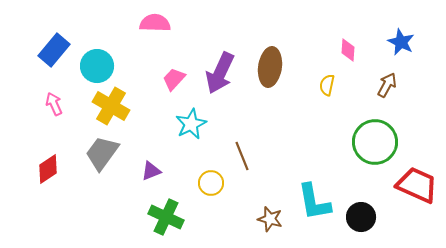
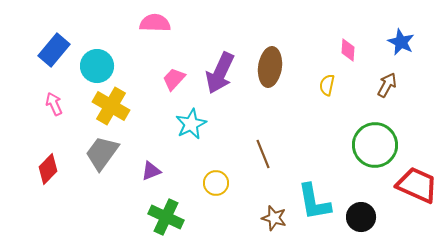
green circle: moved 3 px down
brown line: moved 21 px right, 2 px up
red diamond: rotated 12 degrees counterclockwise
yellow circle: moved 5 px right
brown star: moved 4 px right, 1 px up
